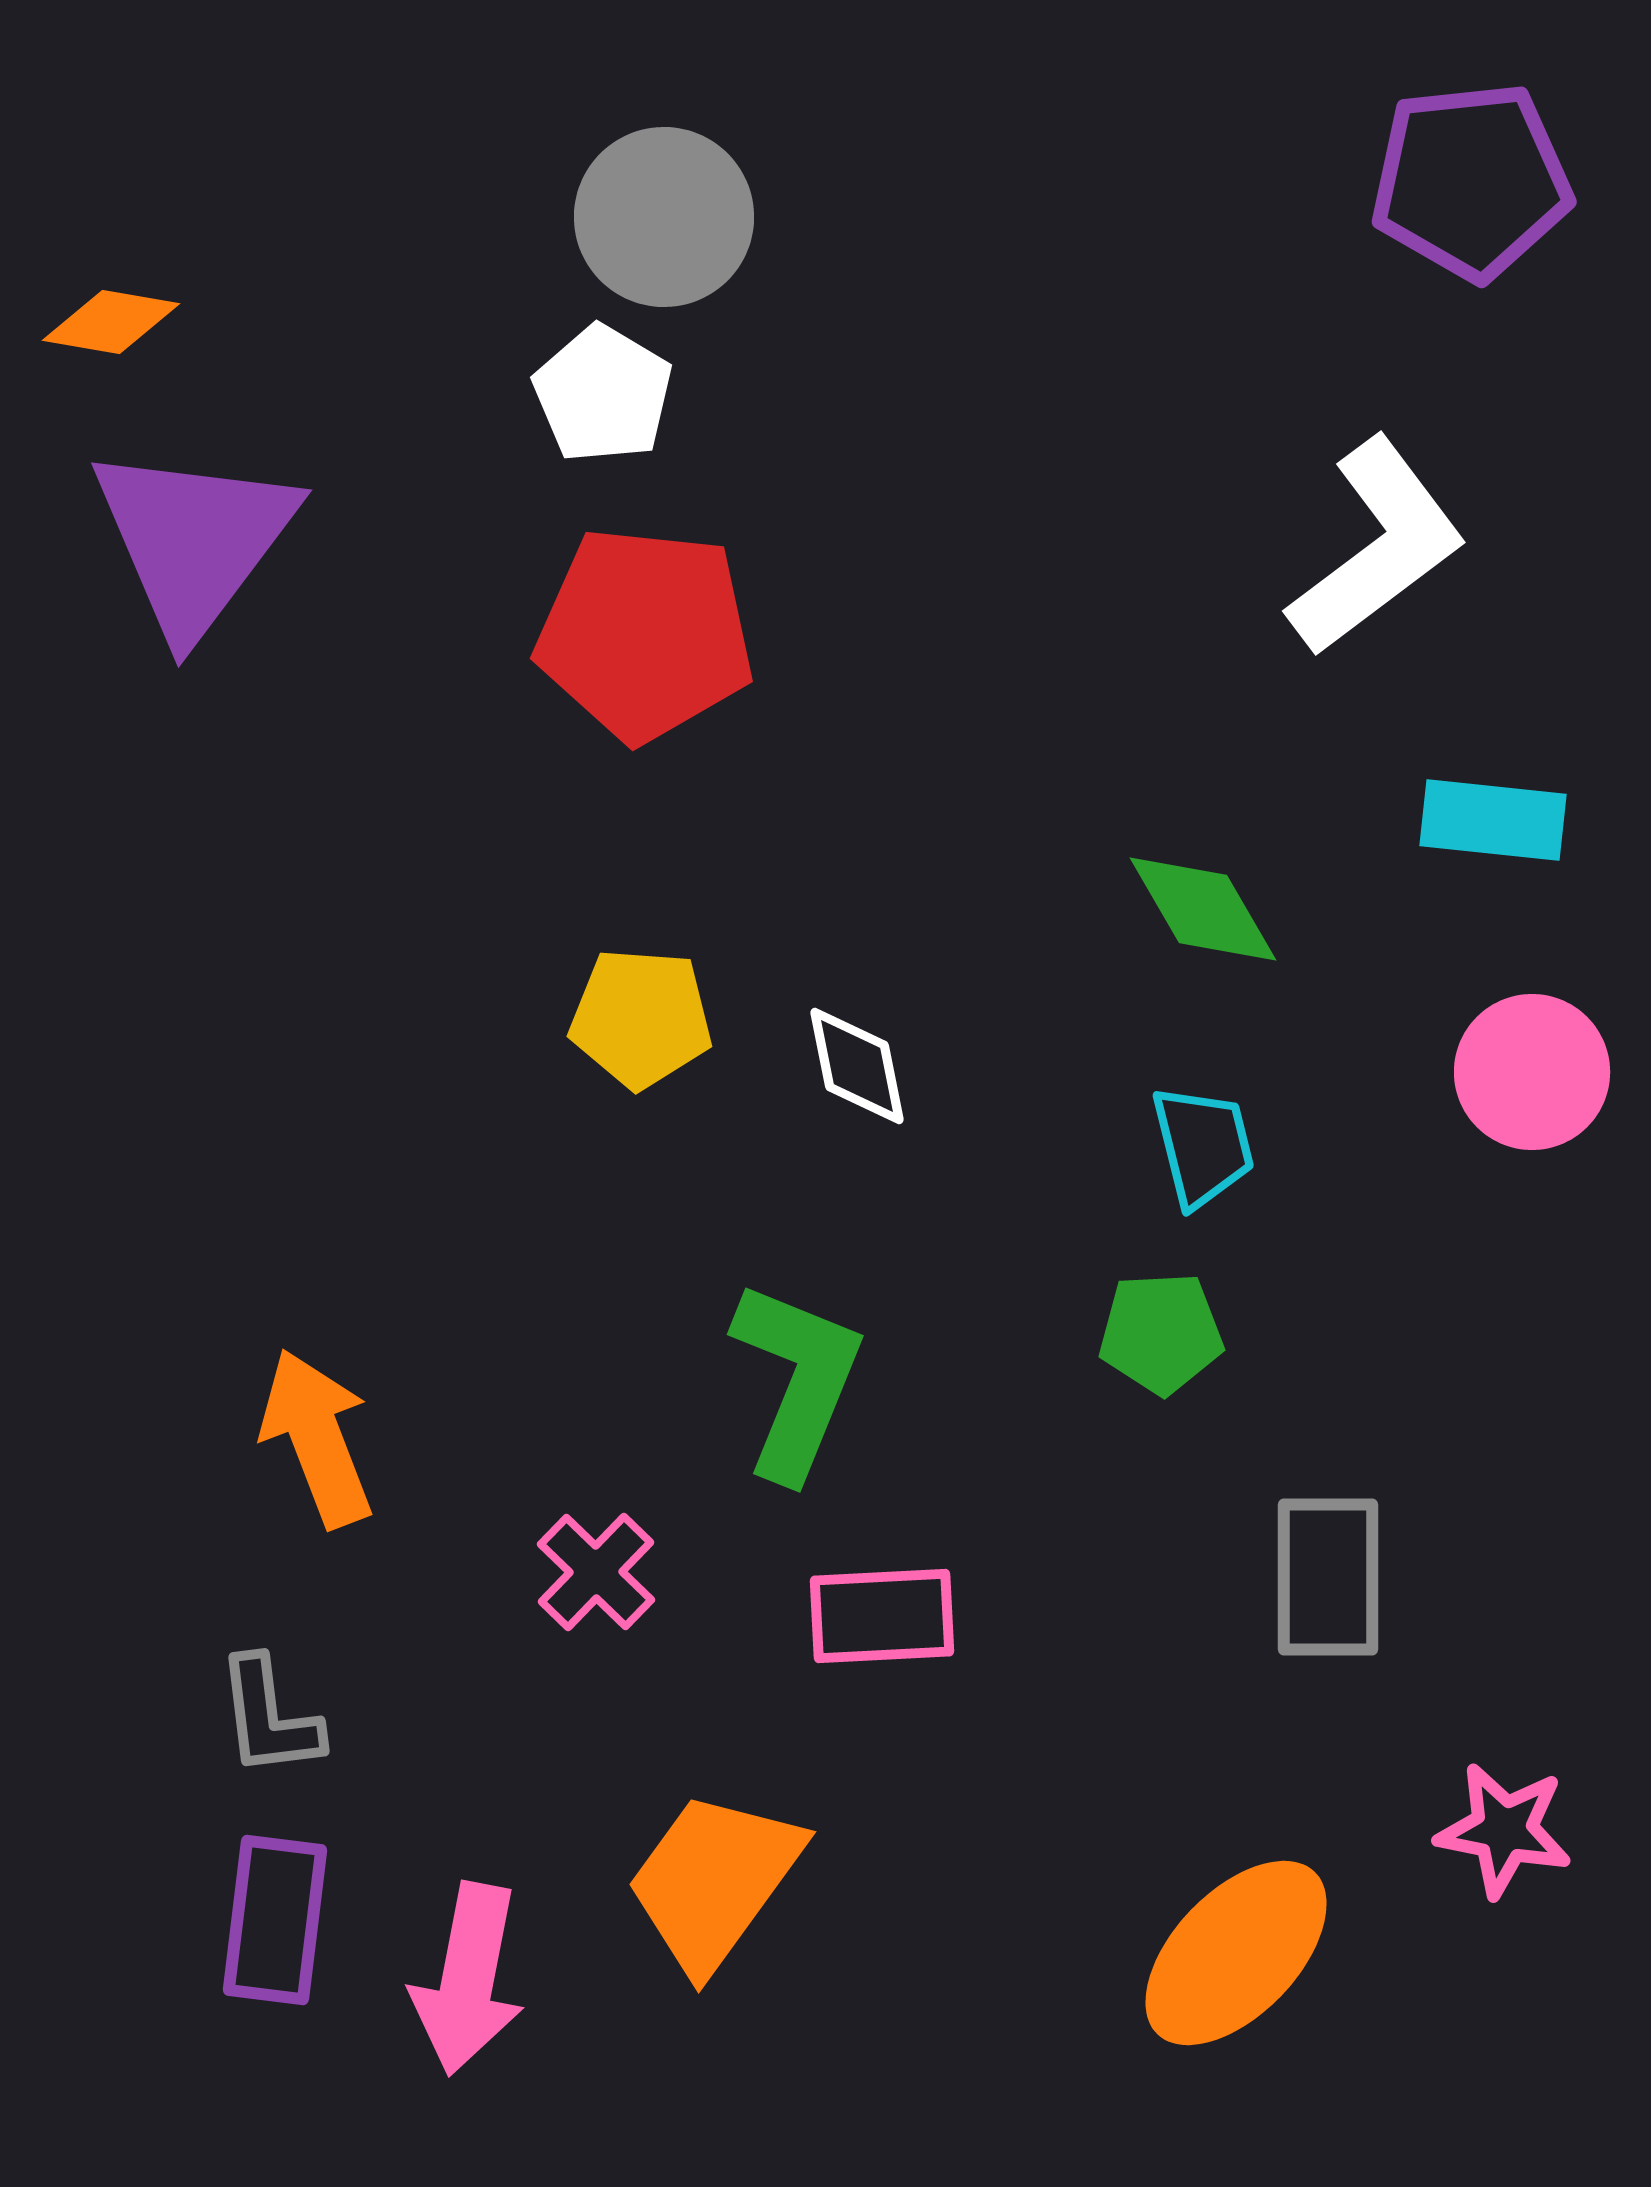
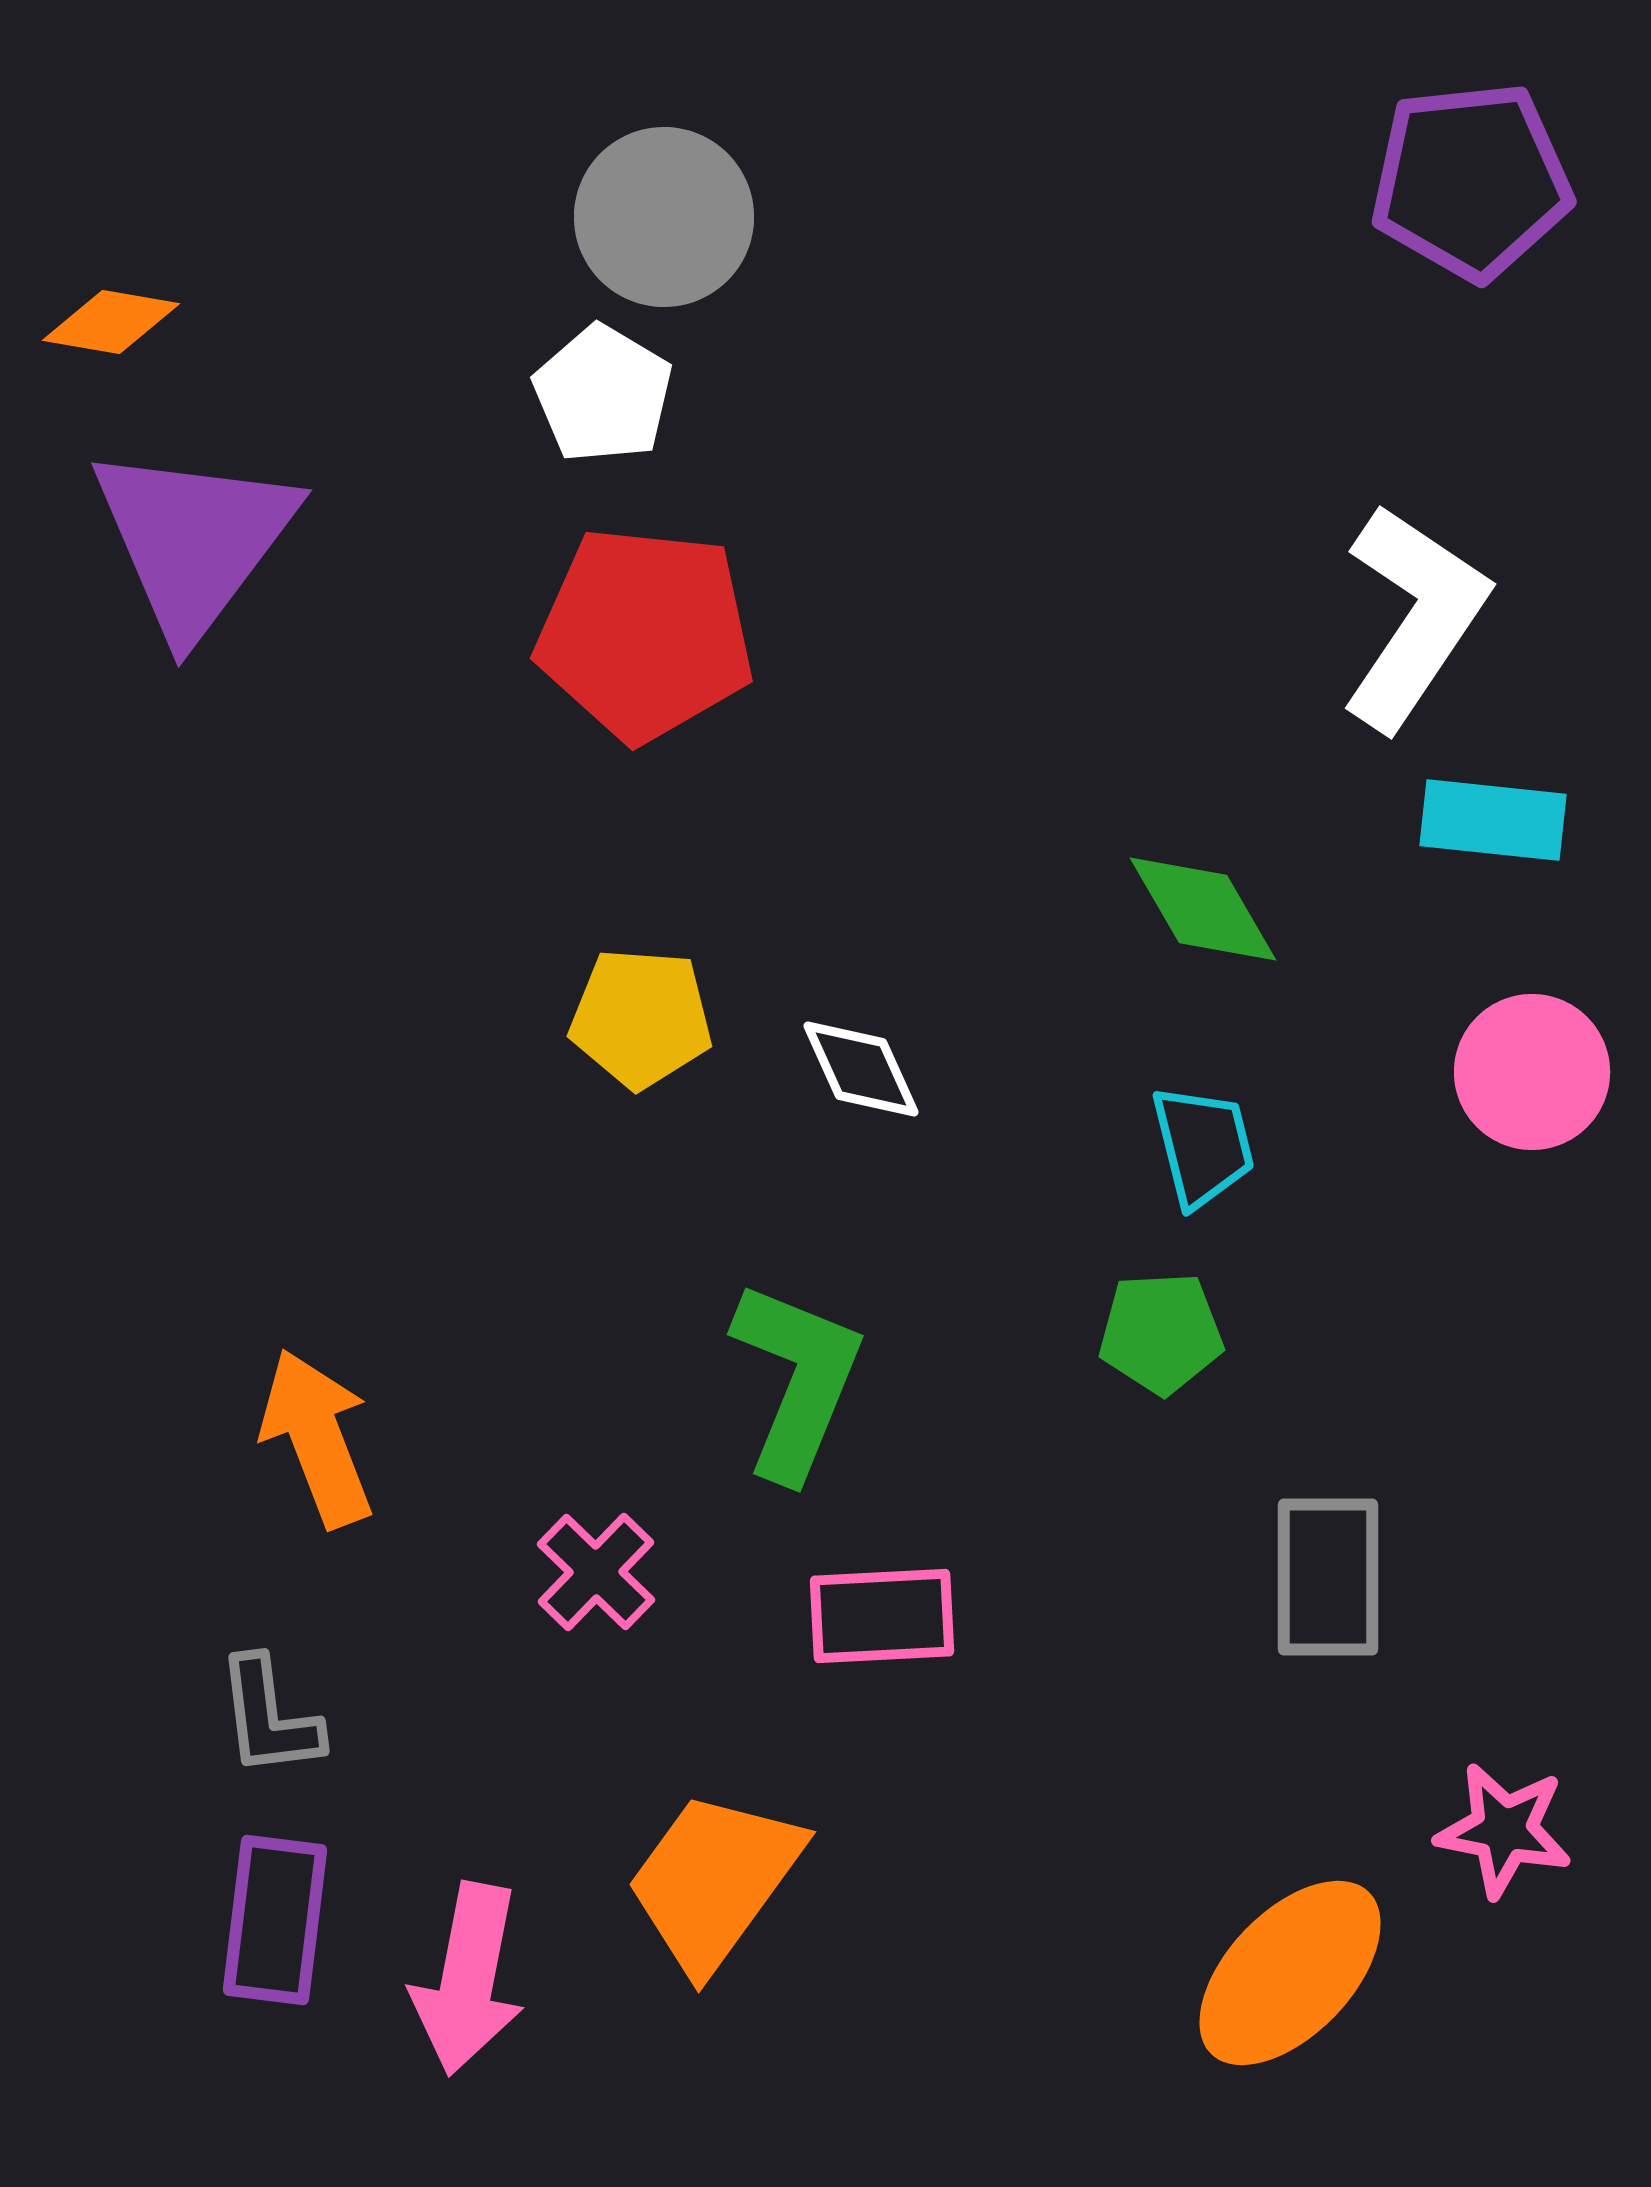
white L-shape: moved 37 px right, 70 px down; rotated 19 degrees counterclockwise
white diamond: moved 4 px right, 3 px down; rotated 13 degrees counterclockwise
orange ellipse: moved 54 px right, 20 px down
